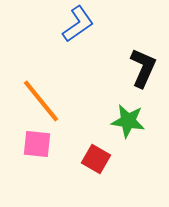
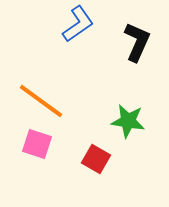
black L-shape: moved 6 px left, 26 px up
orange line: rotated 15 degrees counterclockwise
pink square: rotated 12 degrees clockwise
